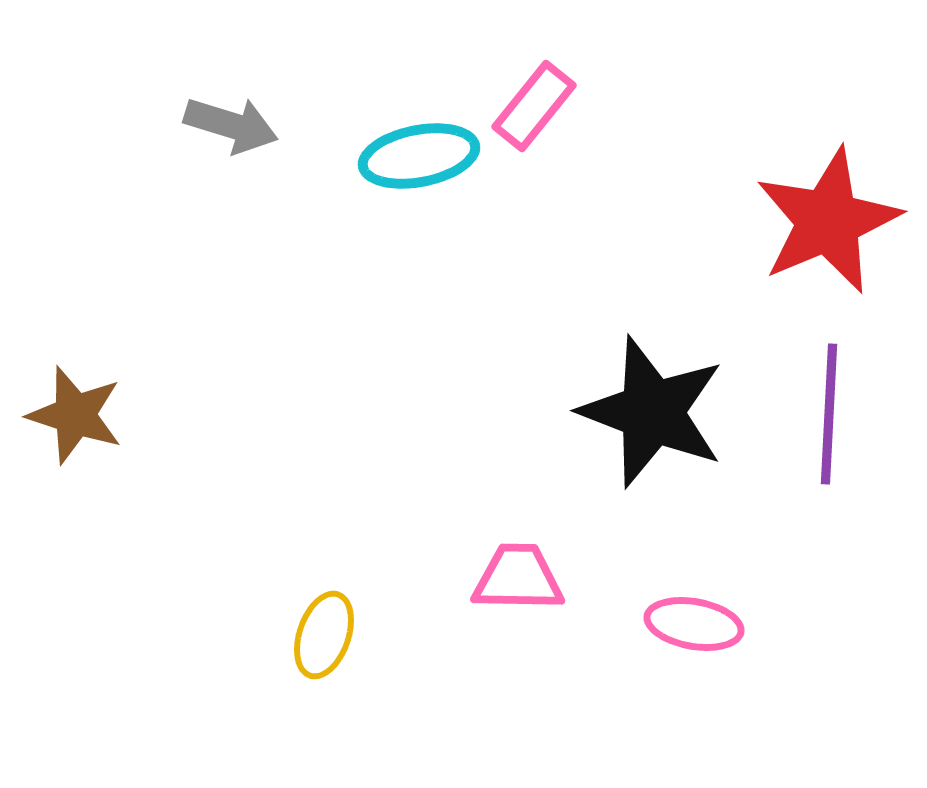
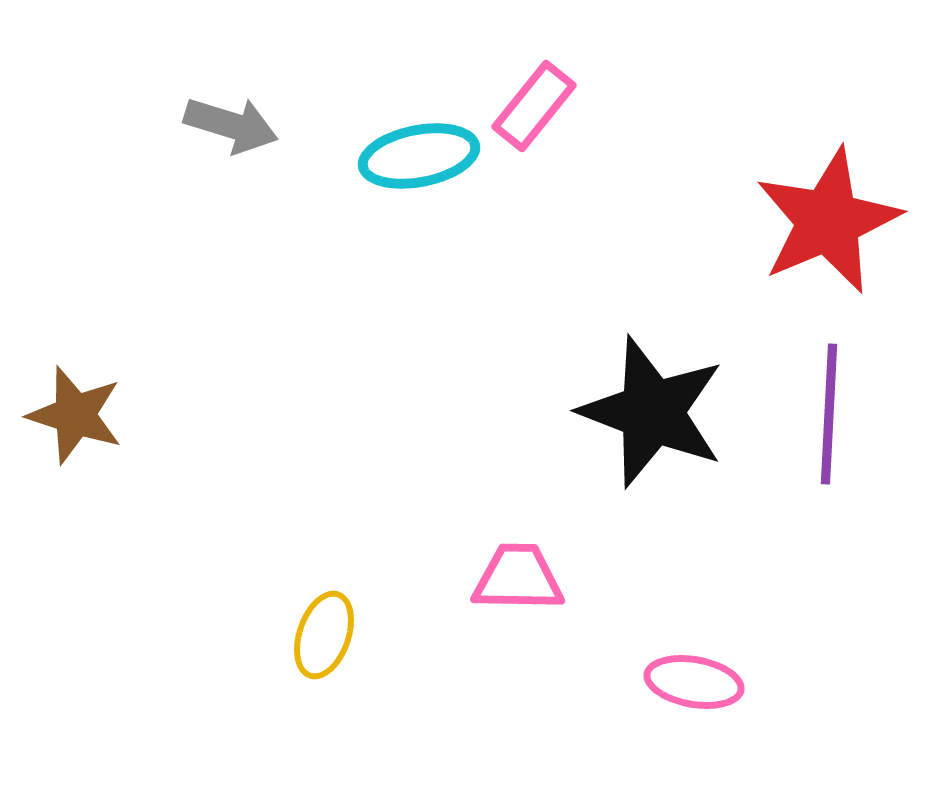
pink ellipse: moved 58 px down
